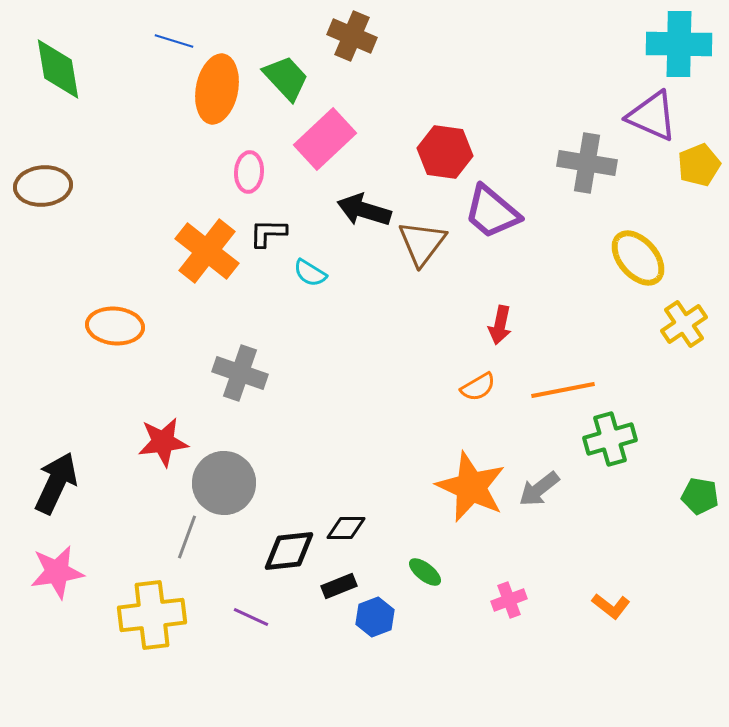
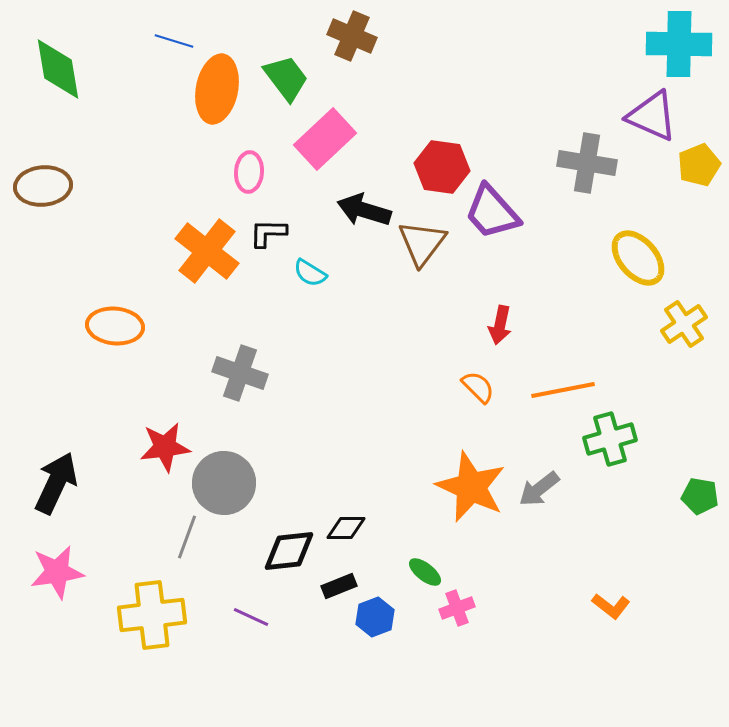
green trapezoid at (286, 78): rotated 6 degrees clockwise
red hexagon at (445, 152): moved 3 px left, 15 px down
purple trapezoid at (492, 212): rotated 8 degrees clockwise
orange semicircle at (478, 387): rotated 105 degrees counterclockwise
red star at (163, 442): moved 2 px right, 5 px down
pink cross at (509, 600): moved 52 px left, 8 px down
